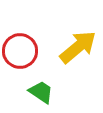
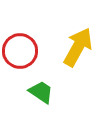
yellow arrow: rotated 21 degrees counterclockwise
